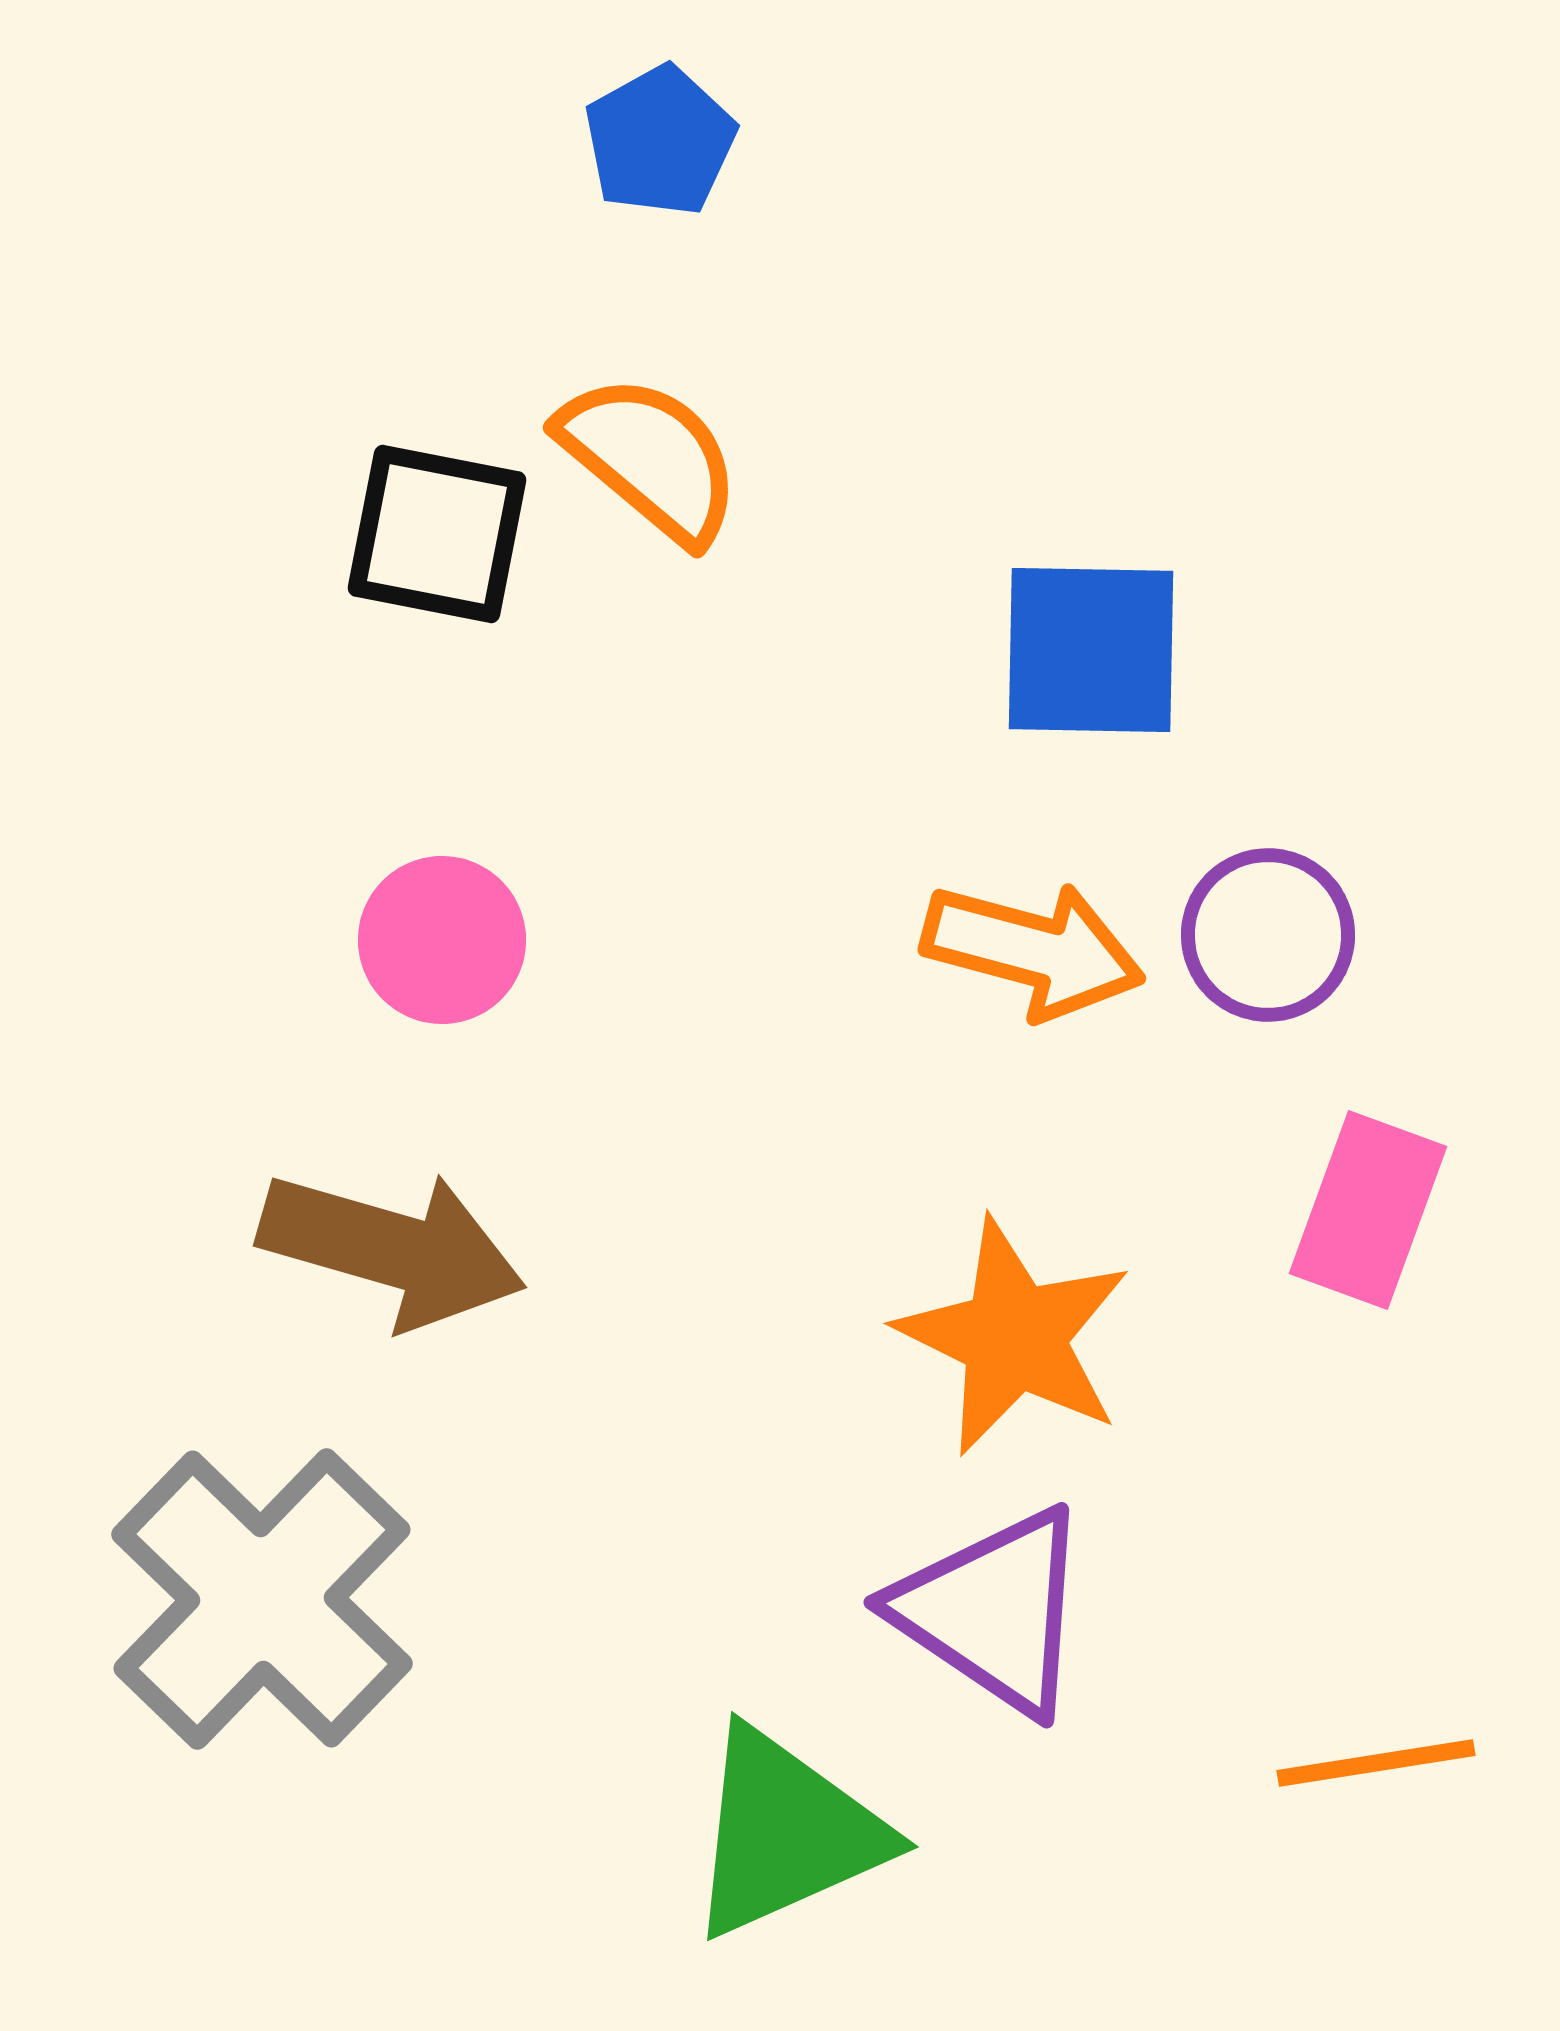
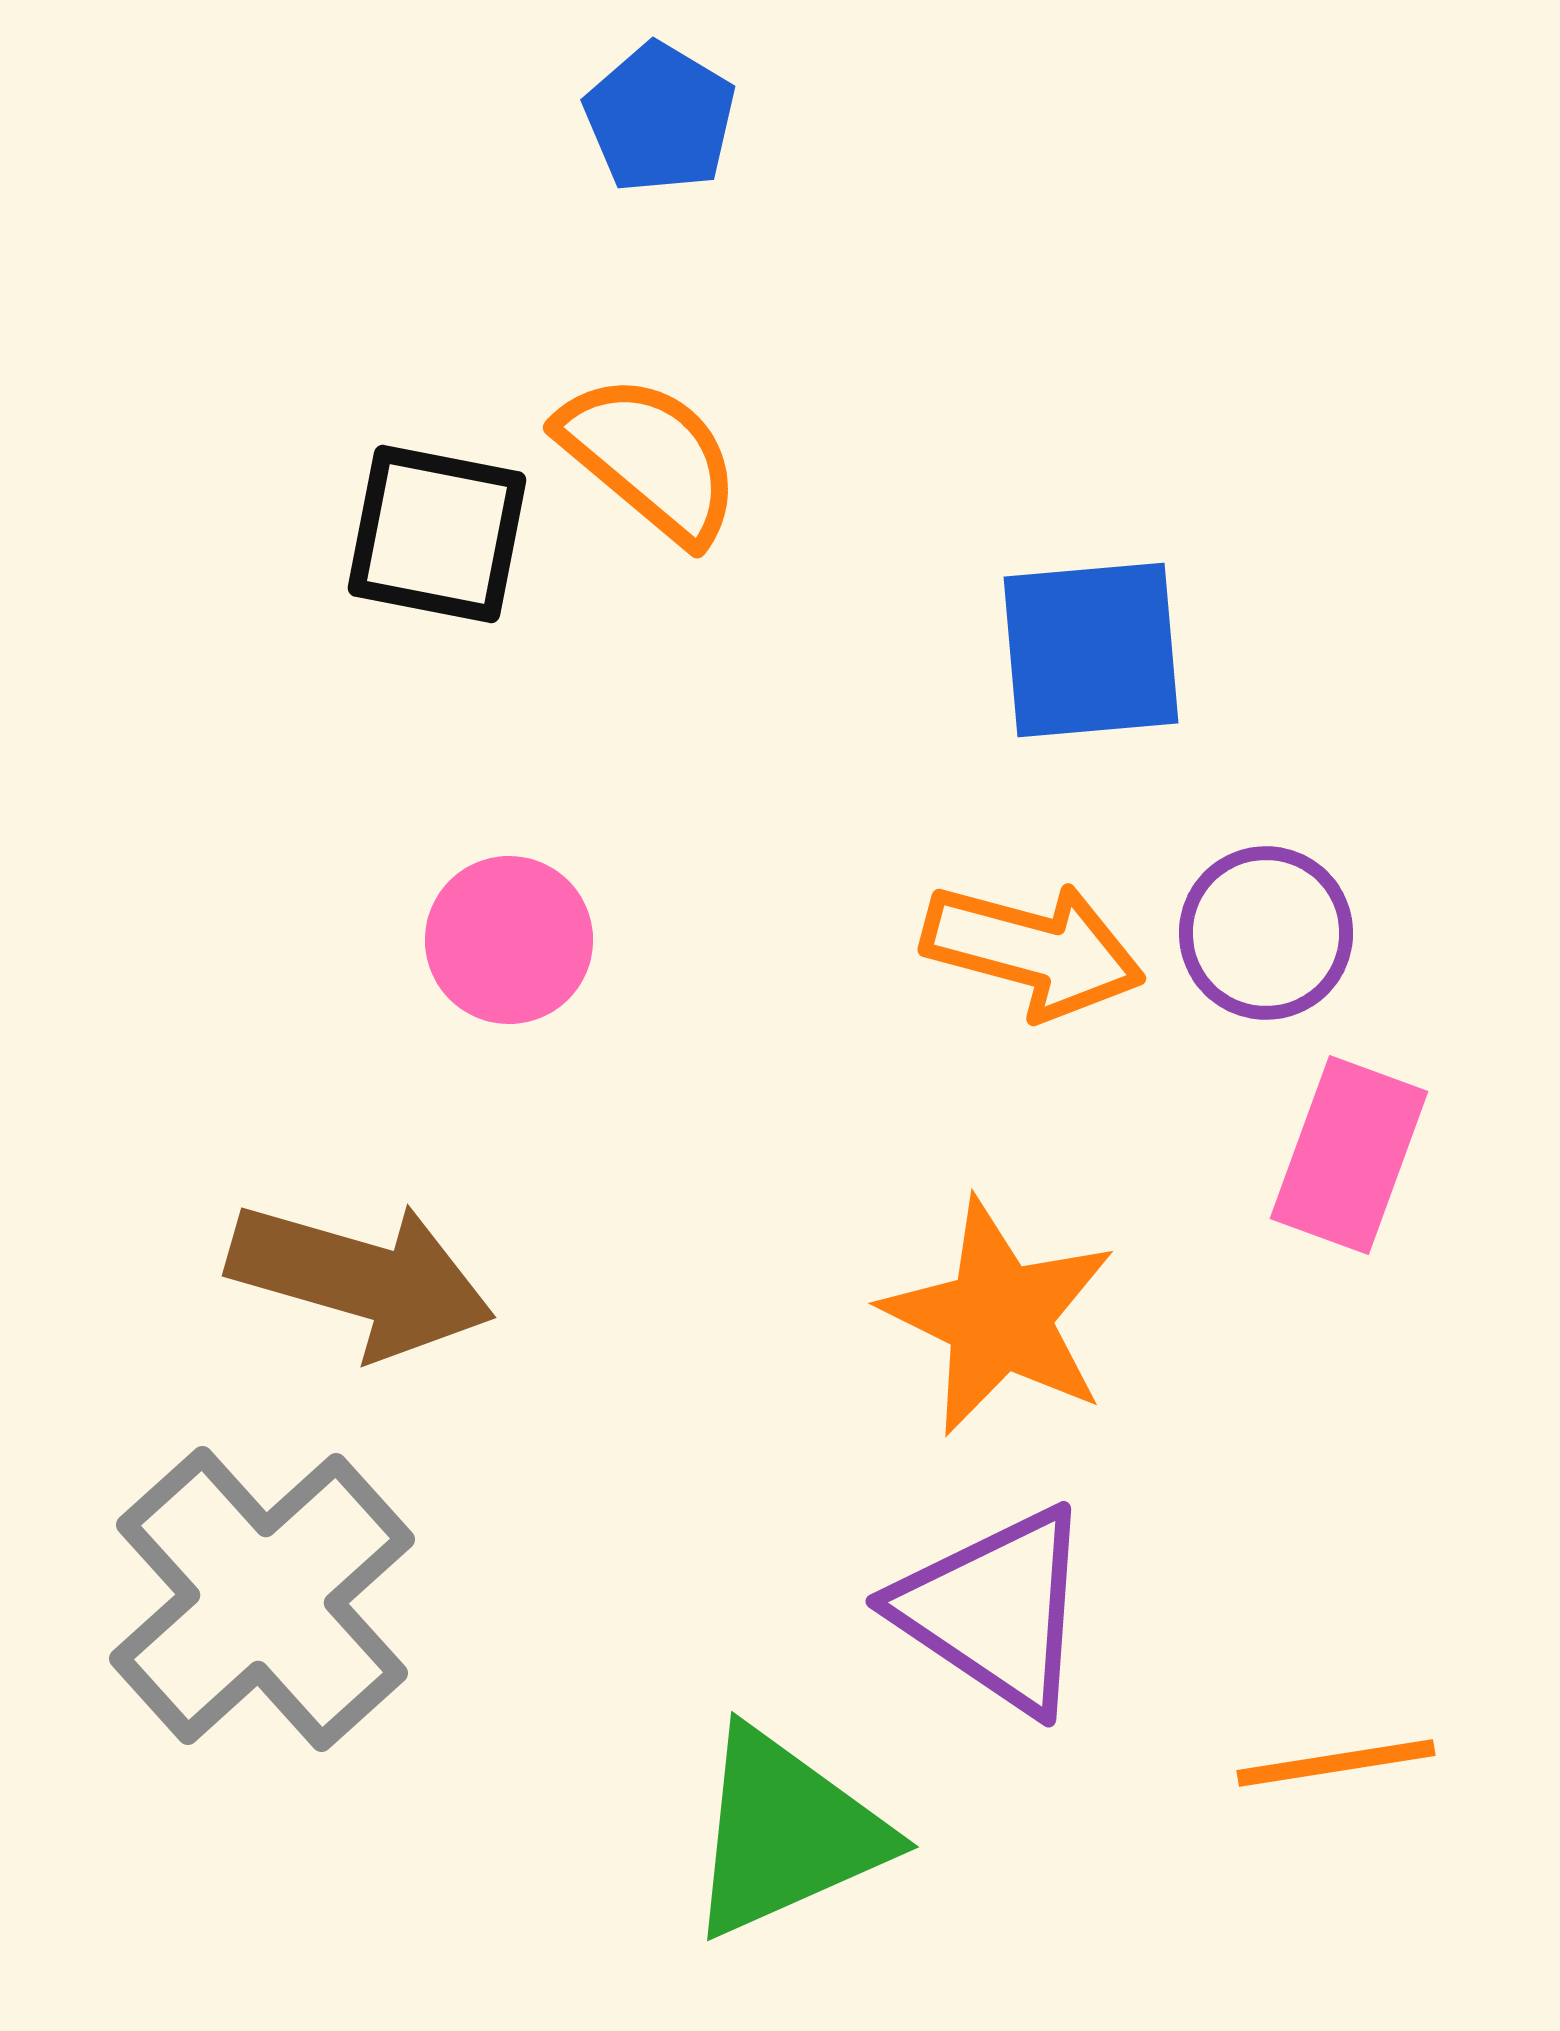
blue pentagon: moved 23 px up; rotated 12 degrees counterclockwise
blue square: rotated 6 degrees counterclockwise
purple circle: moved 2 px left, 2 px up
pink circle: moved 67 px right
pink rectangle: moved 19 px left, 55 px up
brown arrow: moved 31 px left, 30 px down
orange star: moved 15 px left, 20 px up
gray cross: rotated 4 degrees clockwise
purple triangle: moved 2 px right, 1 px up
orange line: moved 40 px left
